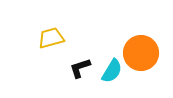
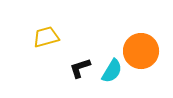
yellow trapezoid: moved 5 px left, 1 px up
orange circle: moved 2 px up
